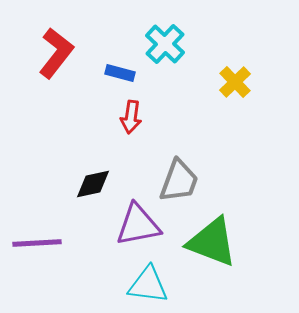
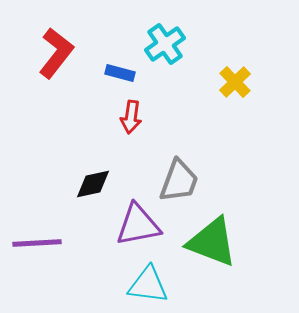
cyan cross: rotated 12 degrees clockwise
